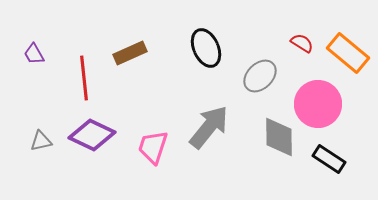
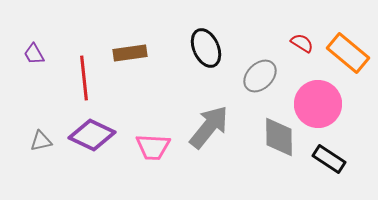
brown rectangle: rotated 16 degrees clockwise
pink trapezoid: rotated 105 degrees counterclockwise
